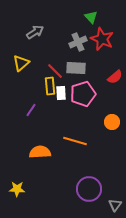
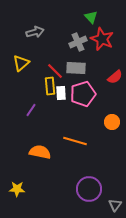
gray arrow: rotated 18 degrees clockwise
orange semicircle: rotated 15 degrees clockwise
